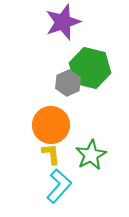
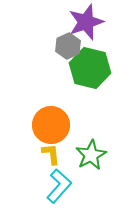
purple star: moved 23 px right
gray hexagon: moved 37 px up
